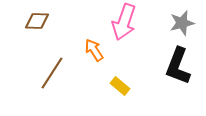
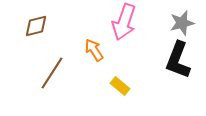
brown diamond: moved 1 px left, 5 px down; rotated 15 degrees counterclockwise
black L-shape: moved 6 px up
